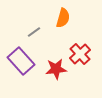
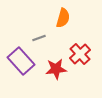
gray line: moved 5 px right, 6 px down; rotated 16 degrees clockwise
